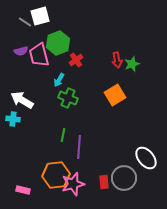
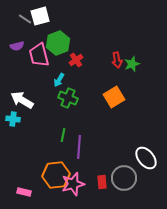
gray line: moved 3 px up
purple semicircle: moved 4 px left, 5 px up
orange square: moved 1 px left, 2 px down
red rectangle: moved 2 px left
pink rectangle: moved 1 px right, 2 px down
